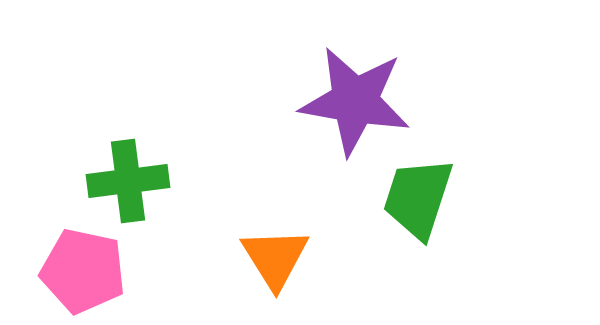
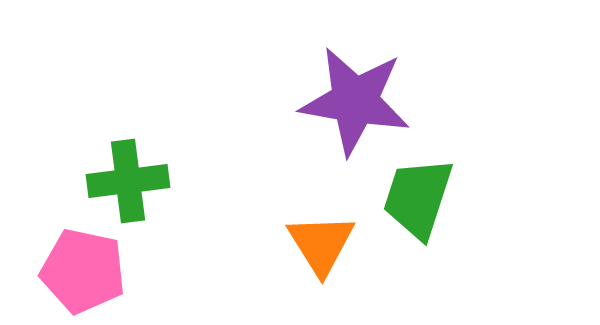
orange triangle: moved 46 px right, 14 px up
